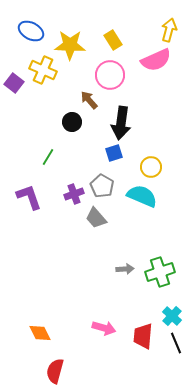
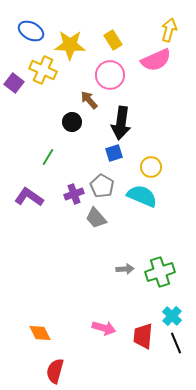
purple L-shape: rotated 36 degrees counterclockwise
